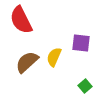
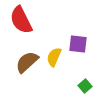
purple square: moved 3 px left, 1 px down
